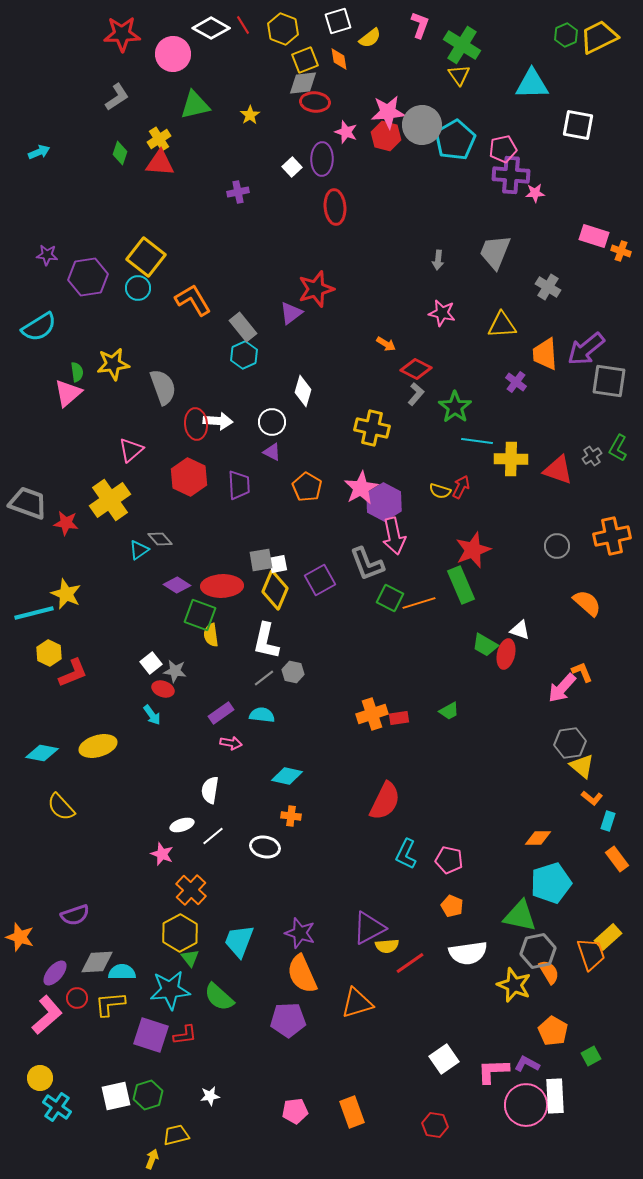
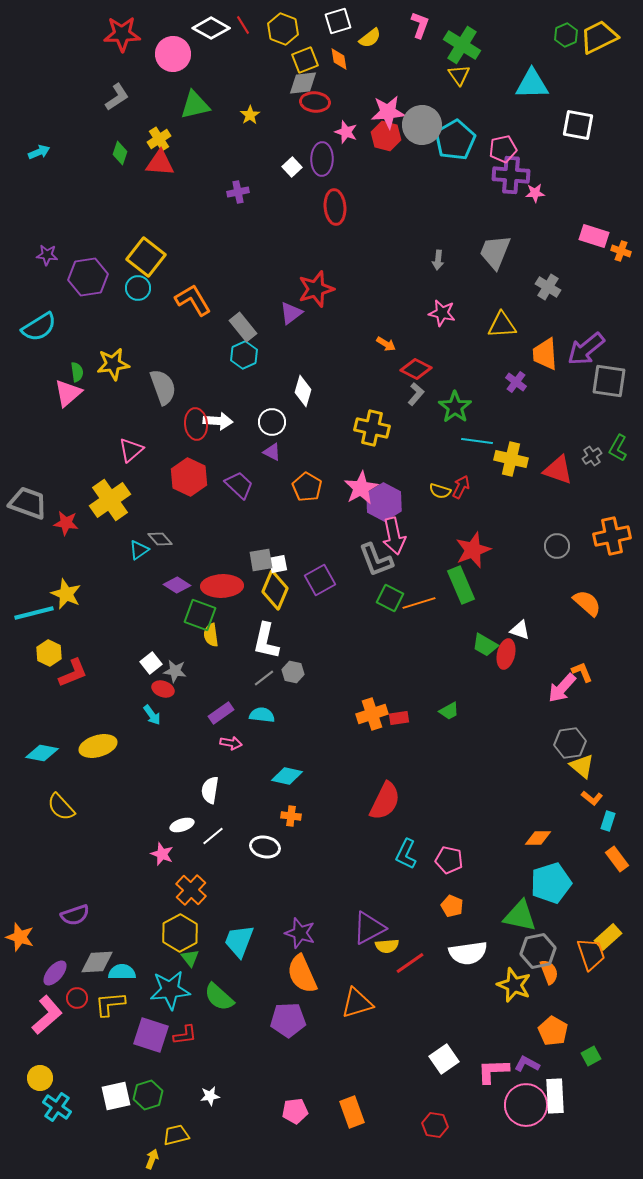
yellow cross at (511, 459): rotated 12 degrees clockwise
purple trapezoid at (239, 485): rotated 44 degrees counterclockwise
gray L-shape at (367, 564): moved 9 px right, 4 px up
orange semicircle at (549, 972): rotated 10 degrees clockwise
